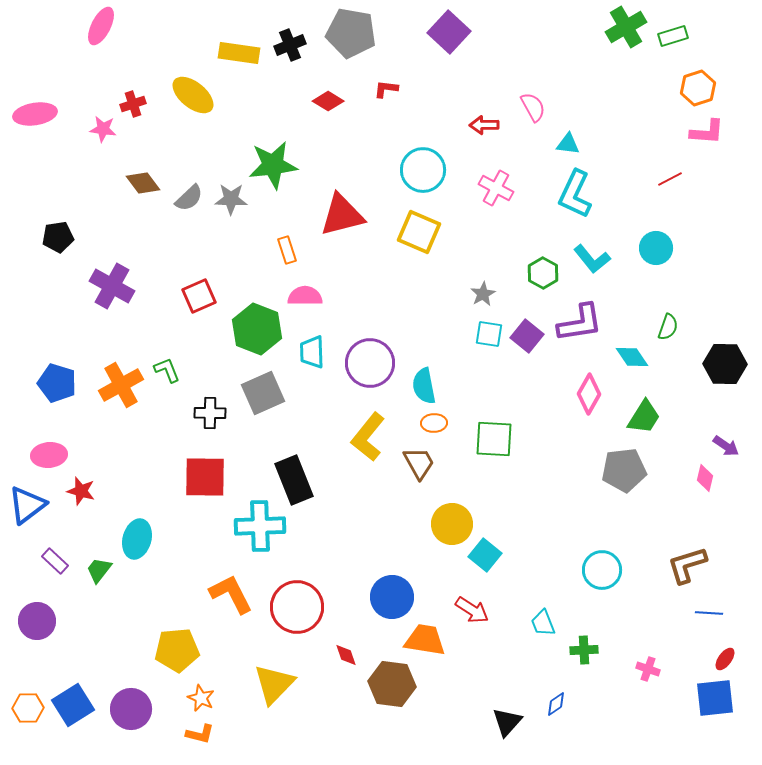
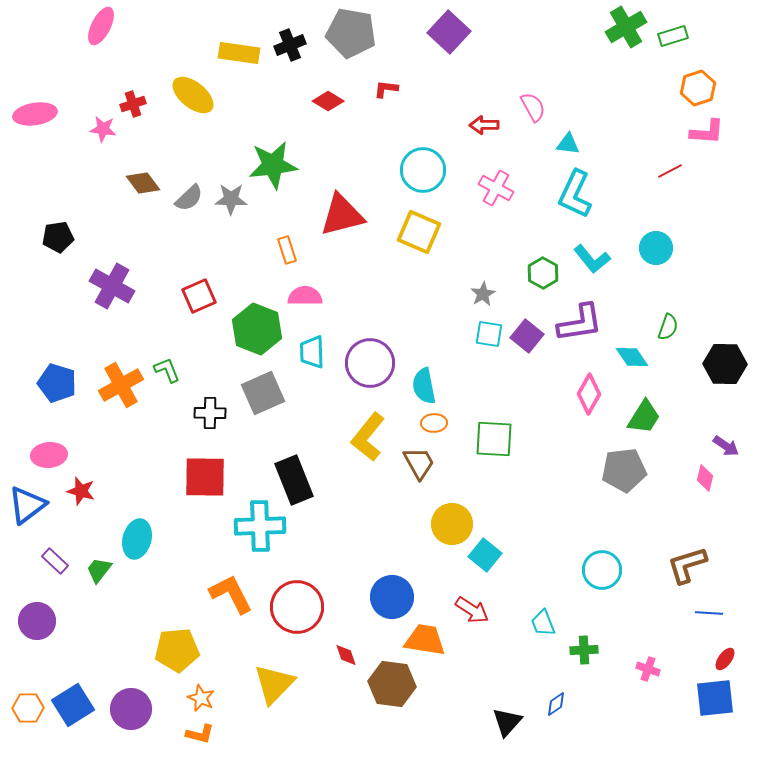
red line at (670, 179): moved 8 px up
